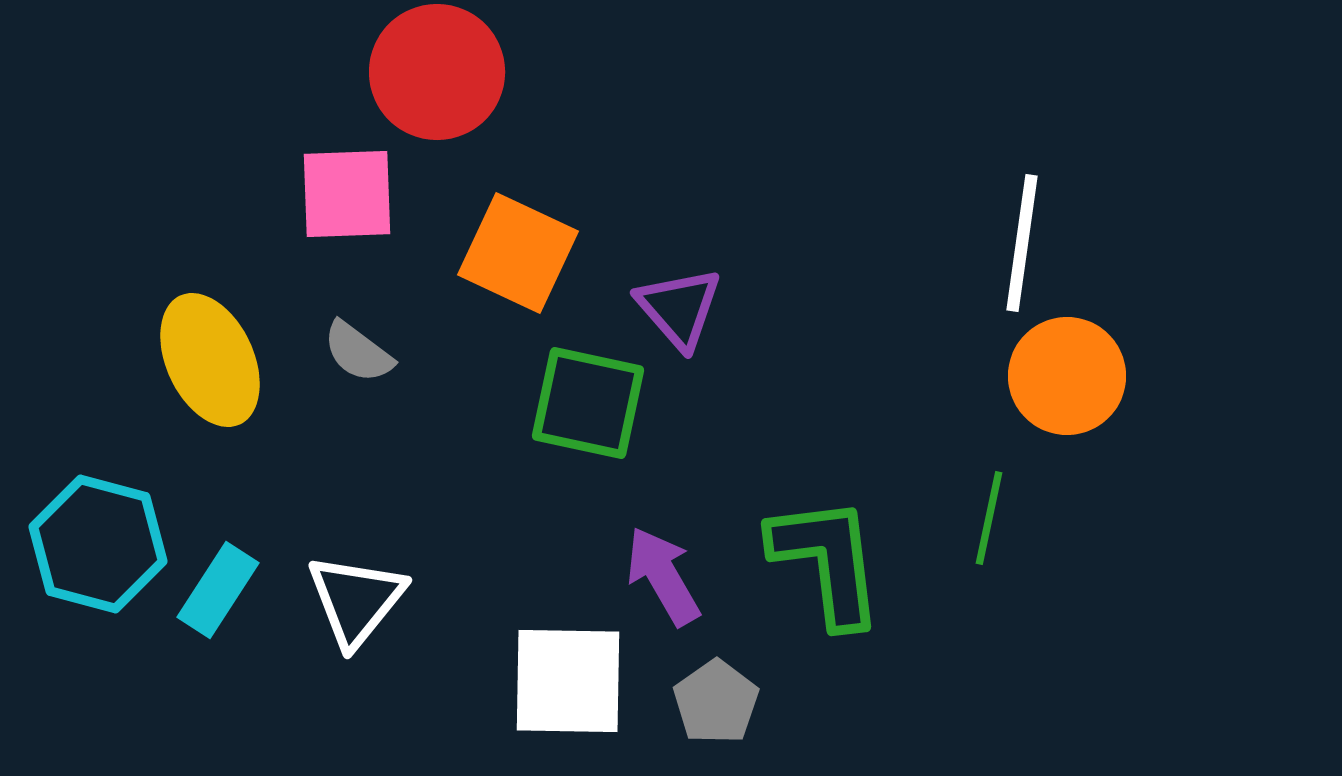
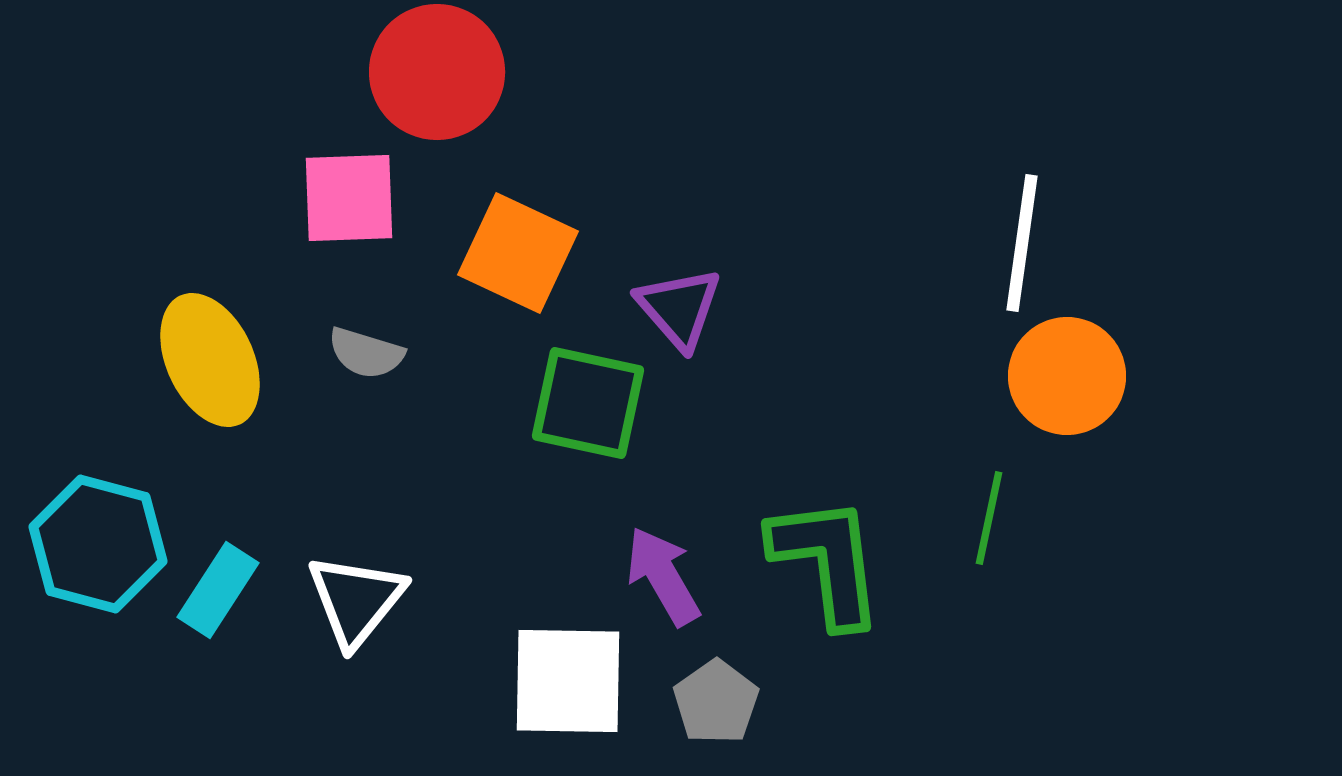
pink square: moved 2 px right, 4 px down
gray semicircle: moved 8 px right, 1 px down; rotated 20 degrees counterclockwise
